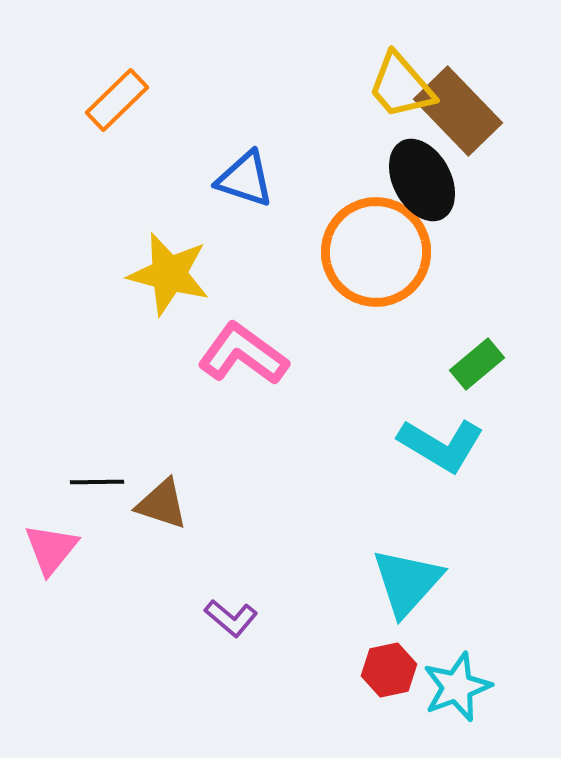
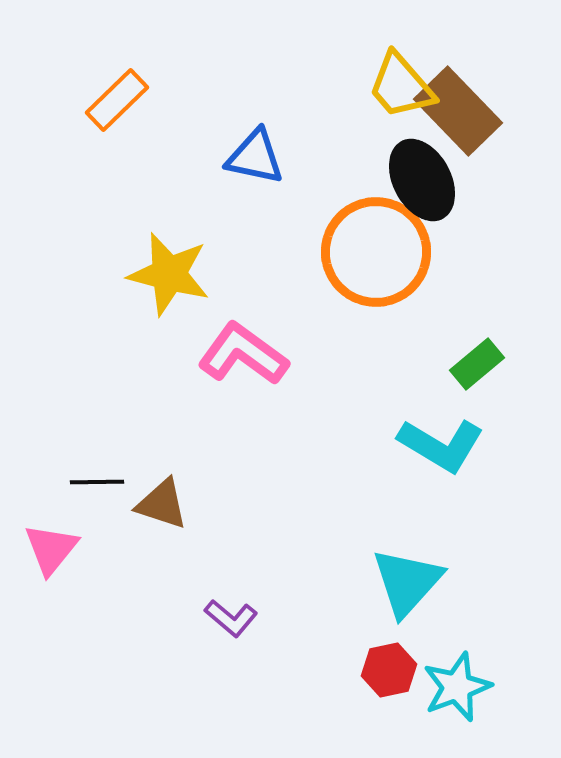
blue triangle: moved 10 px right, 22 px up; rotated 6 degrees counterclockwise
